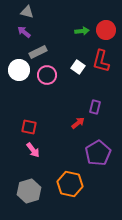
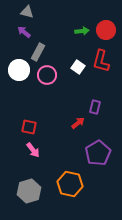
gray rectangle: rotated 36 degrees counterclockwise
